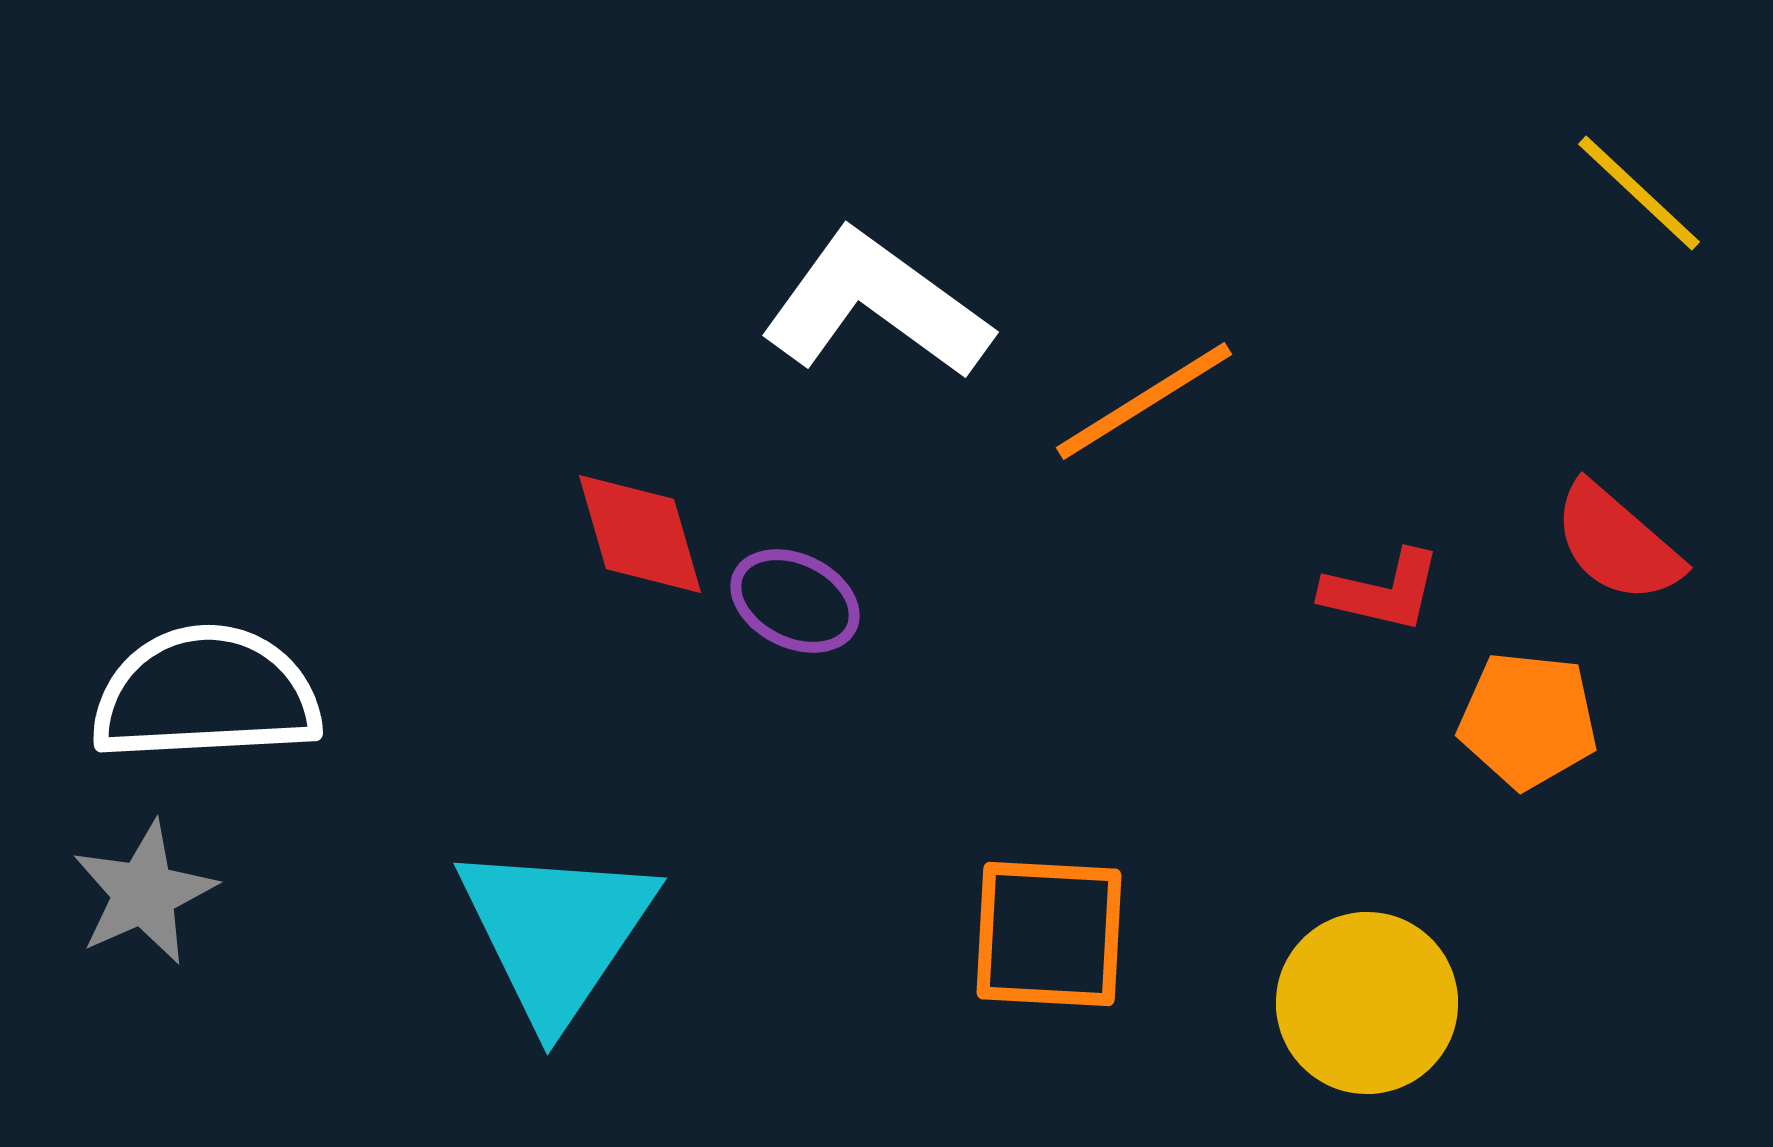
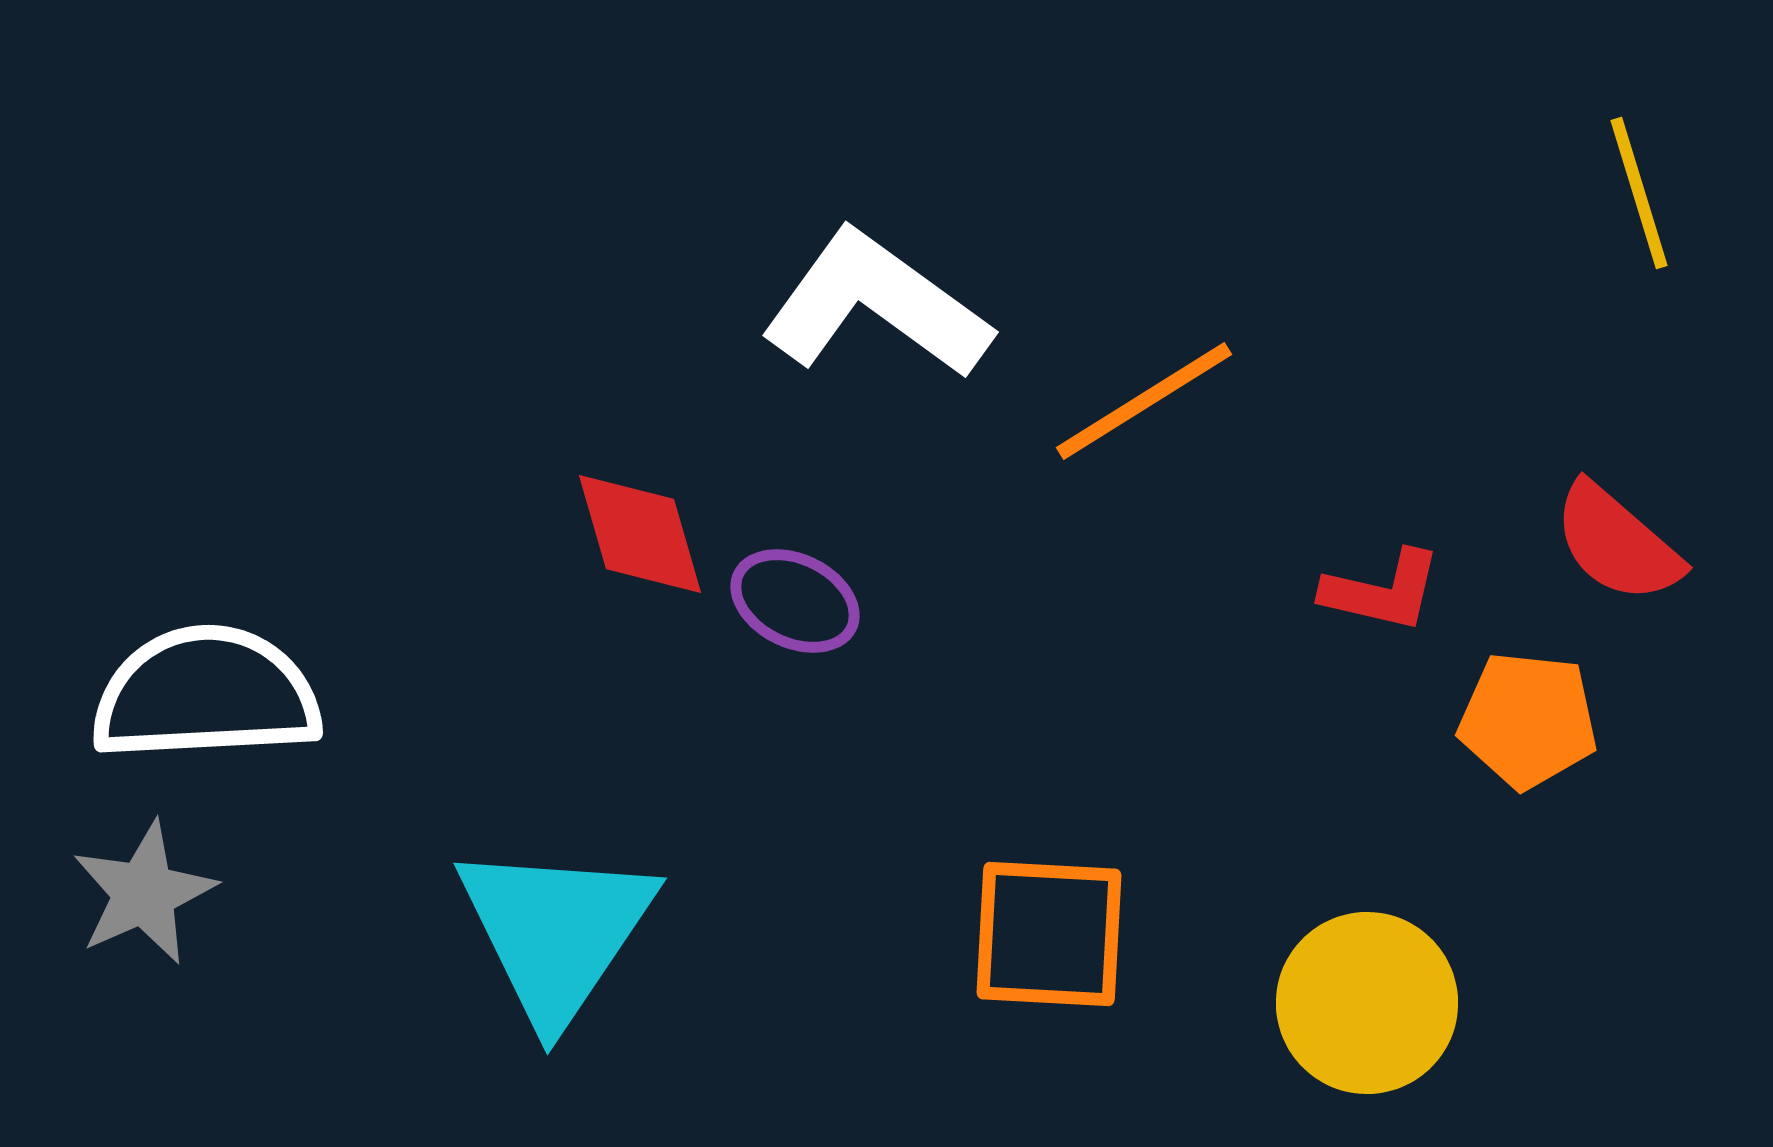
yellow line: rotated 30 degrees clockwise
